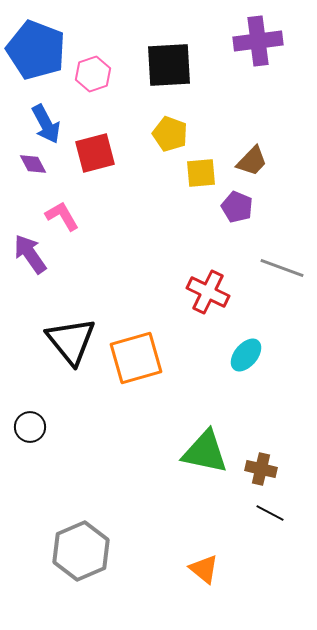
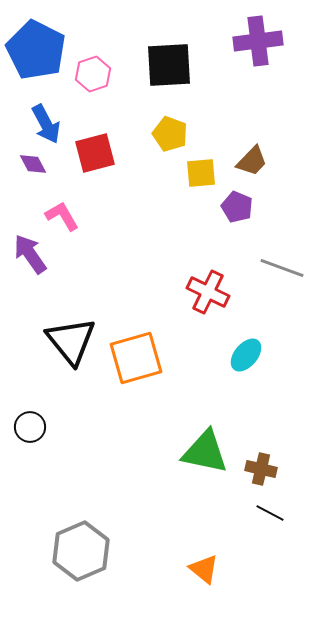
blue pentagon: rotated 6 degrees clockwise
